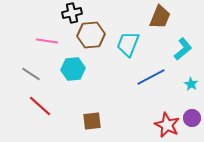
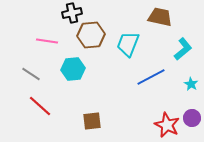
brown trapezoid: rotated 100 degrees counterclockwise
